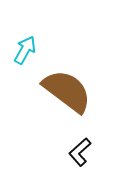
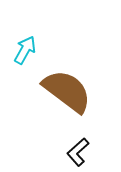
black L-shape: moved 2 px left
